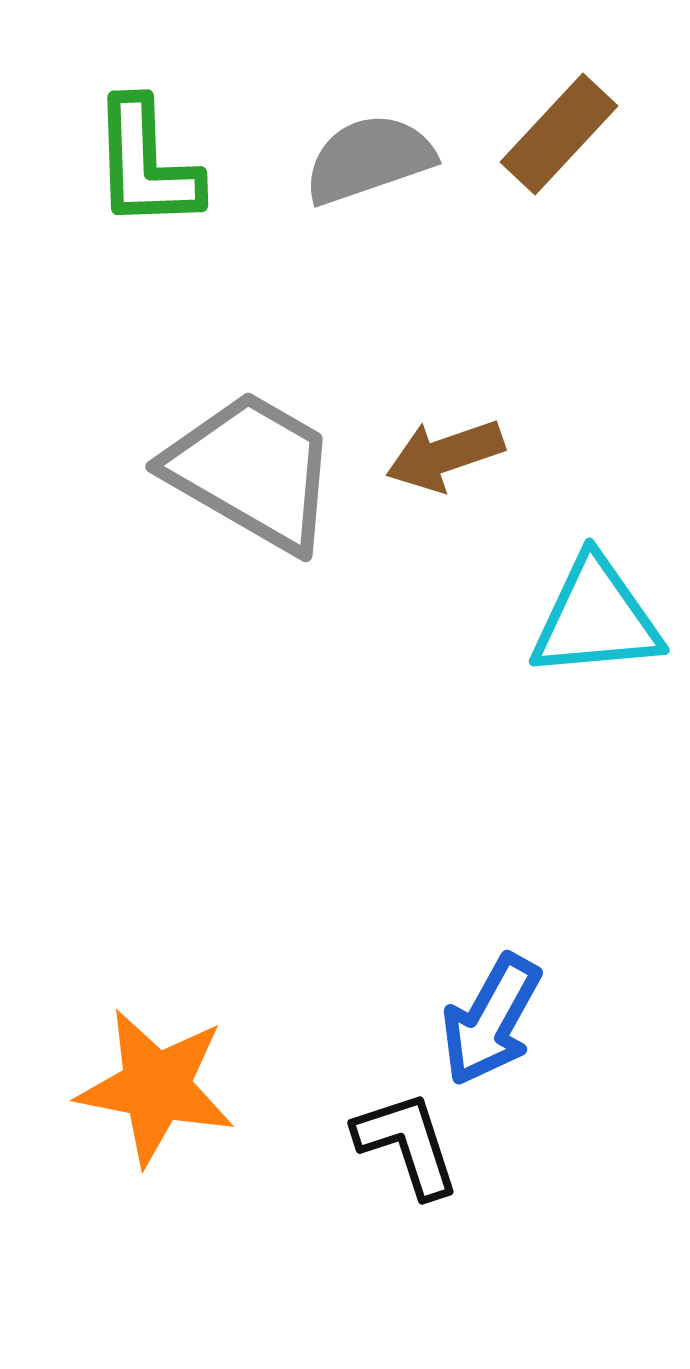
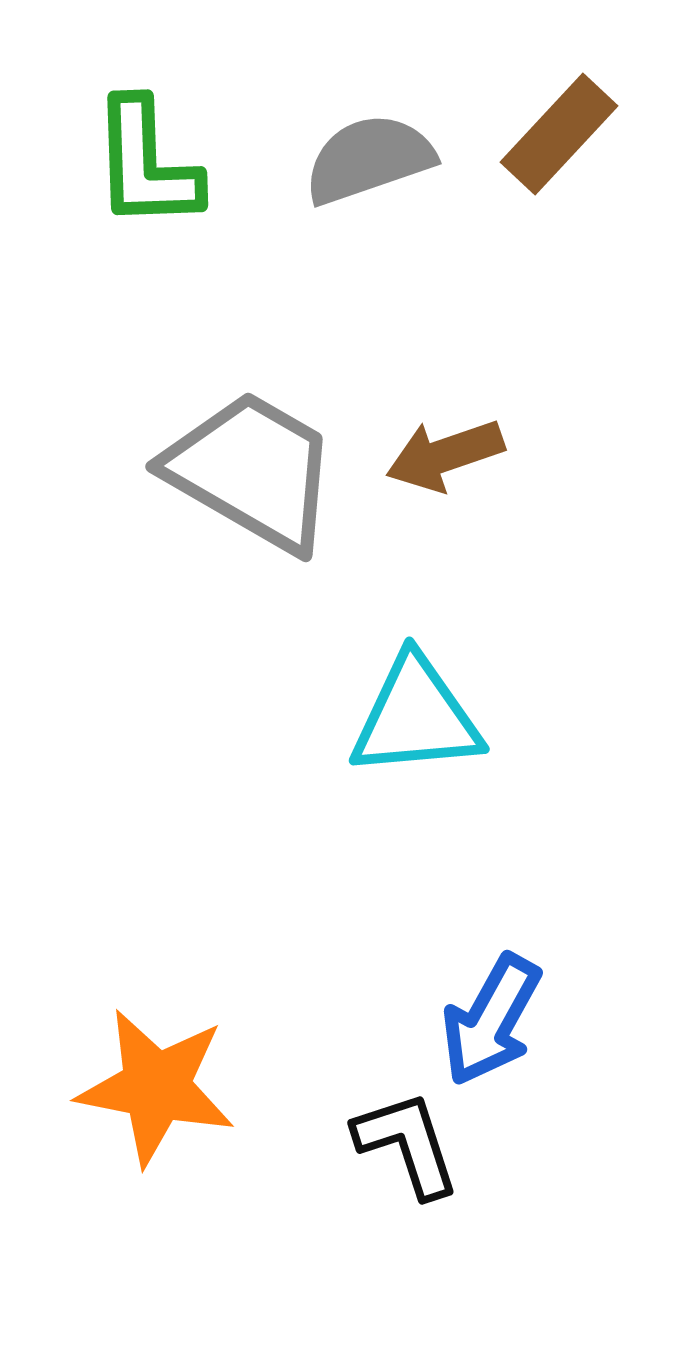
cyan triangle: moved 180 px left, 99 px down
